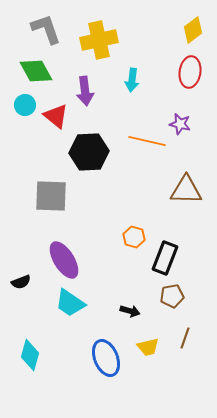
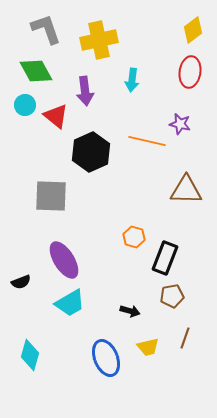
black hexagon: moved 2 px right; rotated 21 degrees counterclockwise
cyan trapezoid: rotated 64 degrees counterclockwise
